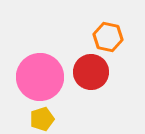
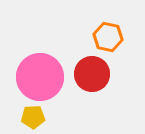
red circle: moved 1 px right, 2 px down
yellow pentagon: moved 9 px left, 2 px up; rotated 15 degrees clockwise
